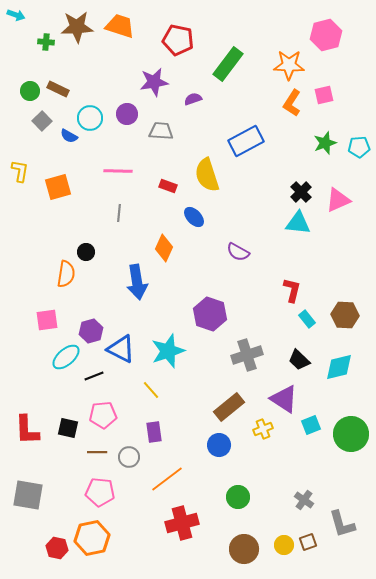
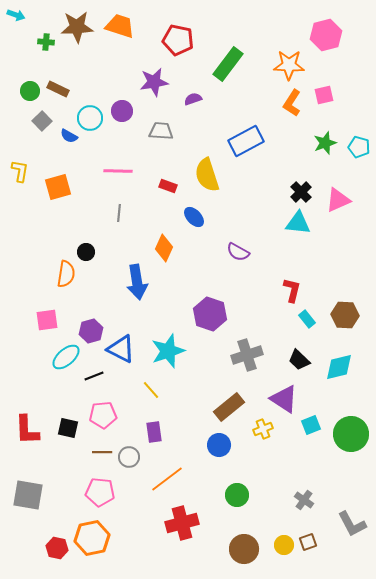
purple circle at (127, 114): moved 5 px left, 3 px up
cyan pentagon at (359, 147): rotated 20 degrees clockwise
brown line at (97, 452): moved 5 px right
green circle at (238, 497): moved 1 px left, 2 px up
gray L-shape at (342, 524): moved 10 px right; rotated 12 degrees counterclockwise
